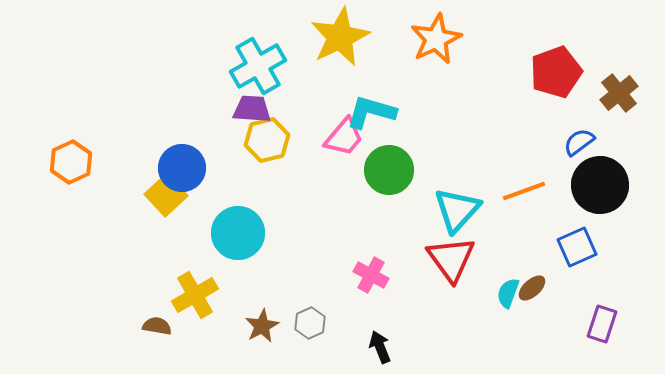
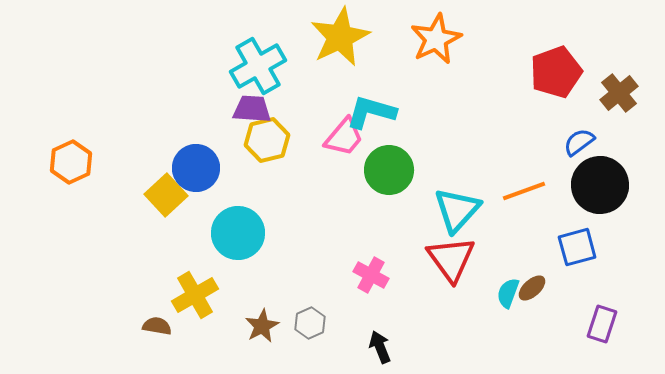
blue circle: moved 14 px right
blue square: rotated 9 degrees clockwise
